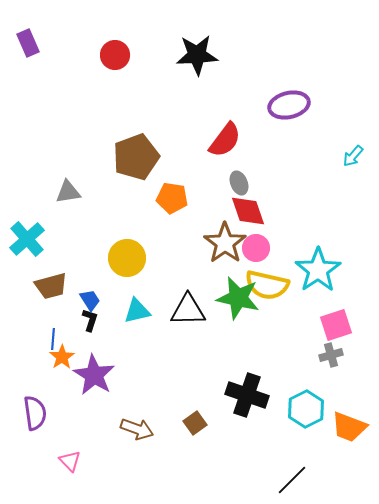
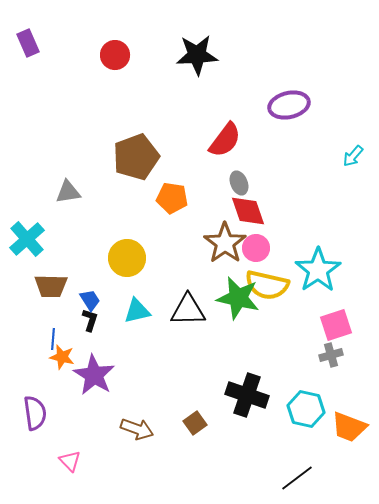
brown trapezoid: rotated 16 degrees clockwise
orange star: rotated 25 degrees counterclockwise
cyan hexagon: rotated 21 degrees counterclockwise
black line: moved 5 px right, 2 px up; rotated 8 degrees clockwise
